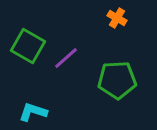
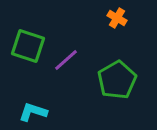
green square: rotated 12 degrees counterclockwise
purple line: moved 2 px down
green pentagon: rotated 27 degrees counterclockwise
